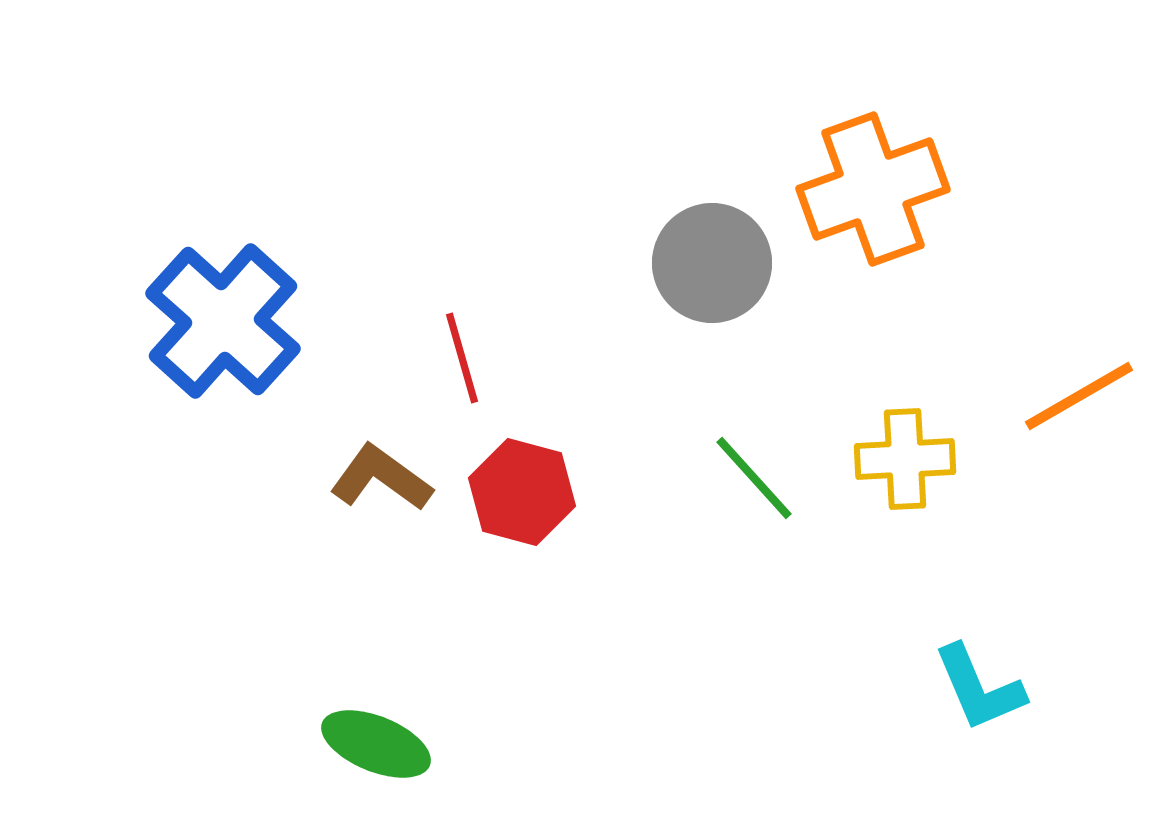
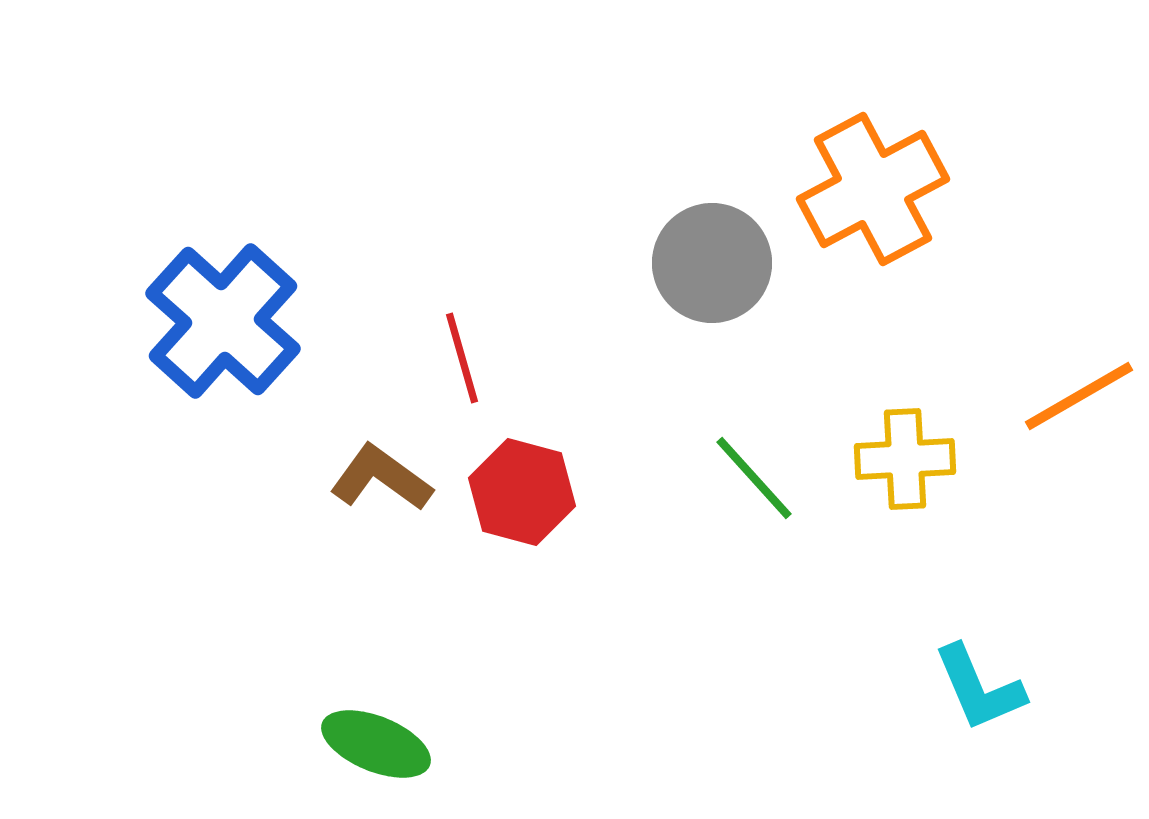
orange cross: rotated 8 degrees counterclockwise
